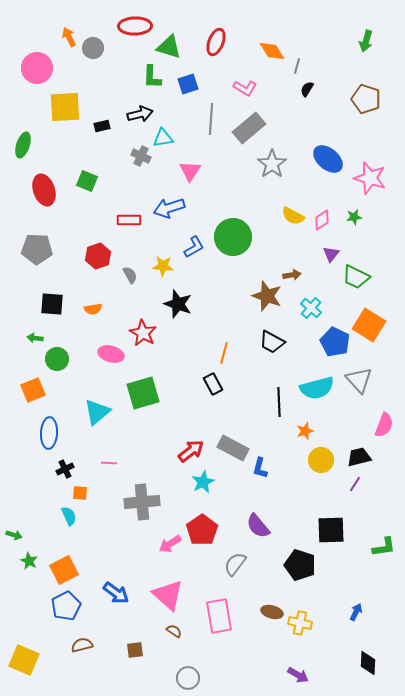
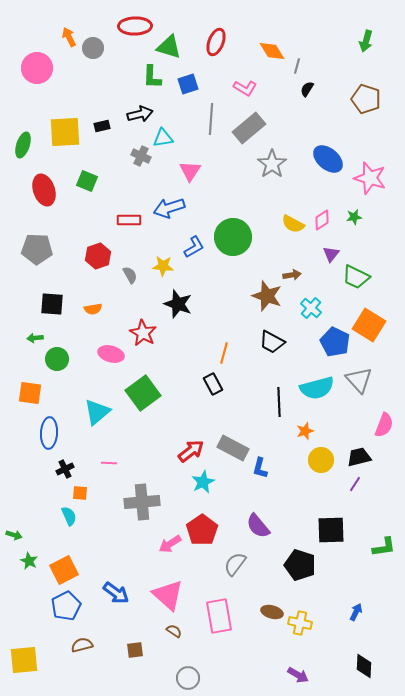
yellow square at (65, 107): moved 25 px down
yellow semicircle at (293, 216): moved 8 px down
green arrow at (35, 338): rotated 14 degrees counterclockwise
orange square at (33, 390): moved 3 px left, 3 px down; rotated 30 degrees clockwise
green square at (143, 393): rotated 20 degrees counterclockwise
yellow square at (24, 660): rotated 28 degrees counterclockwise
black diamond at (368, 663): moved 4 px left, 3 px down
